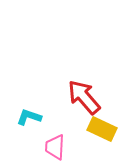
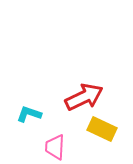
red arrow: rotated 105 degrees clockwise
cyan L-shape: moved 3 px up
